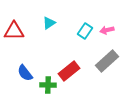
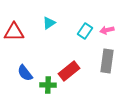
red triangle: moved 1 px down
gray rectangle: rotated 40 degrees counterclockwise
